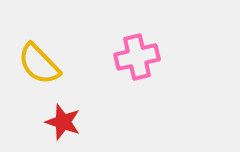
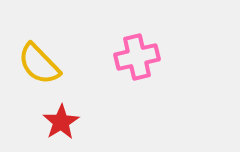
red star: moved 2 px left; rotated 21 degrees clockwise
